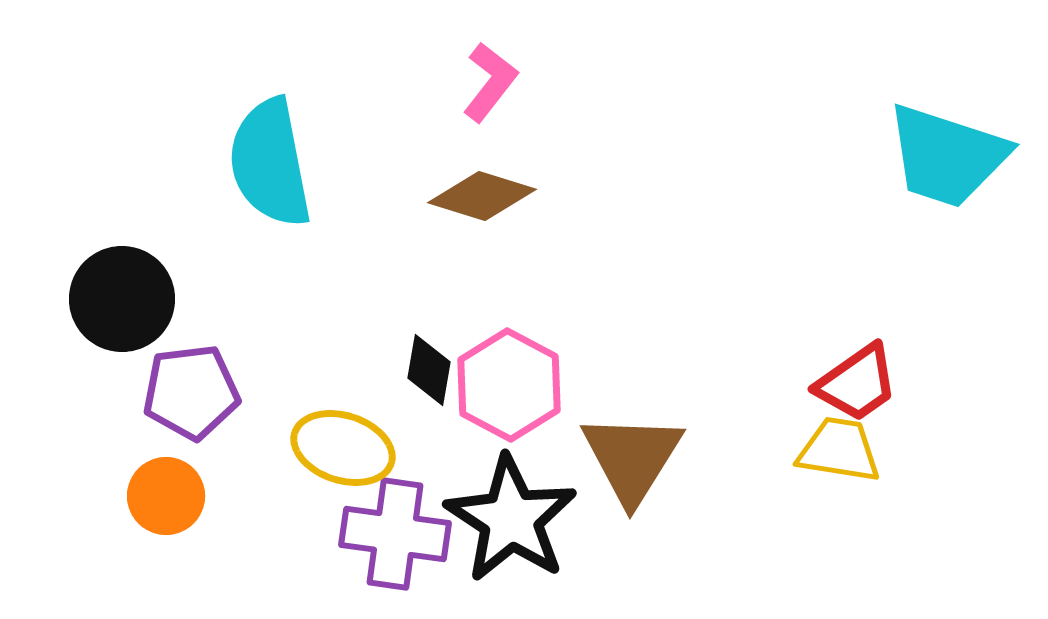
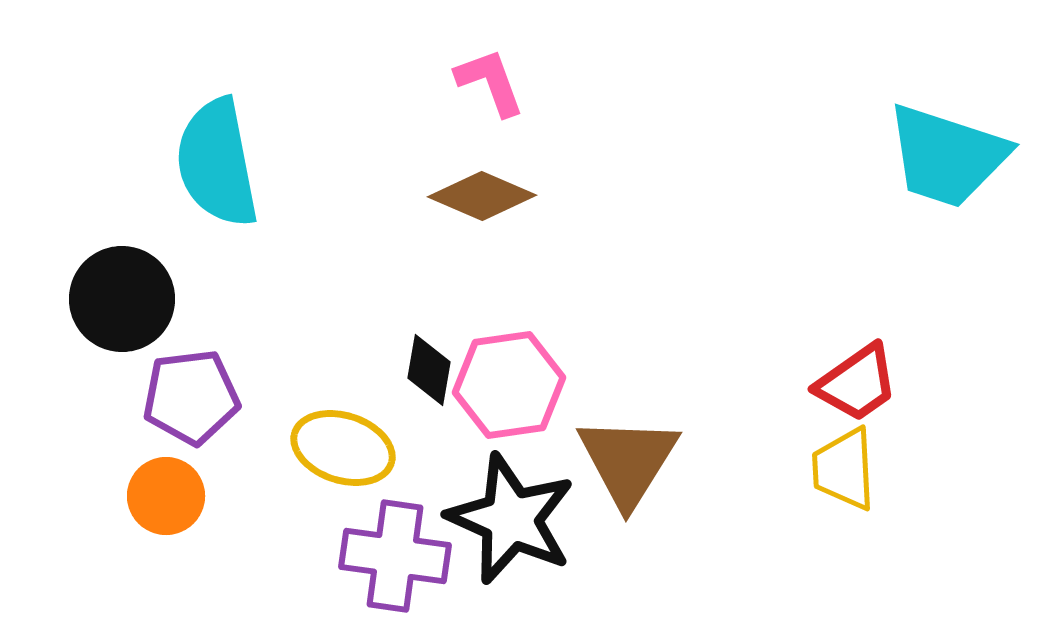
pink L-shape: rotated 58 degrees counterclockwise
cyan semicircle: moved 53 px left
brown diamond: rotated 6 degrees clockwise
pink hexagon: rotated 24 degrees clockwise
purple pentagon: moved 5 px down
yellow trapezoid: moved 5 px right, 19 px down; rotated 102 degrees counterclockwise
brown triangle: moved 4 px left, 3 px down
black star: rotated 9 degrees counterclockwise
purple cross: moved 22 px down
